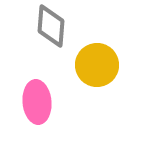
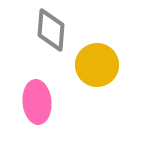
gray diamond: moved 4 px down
